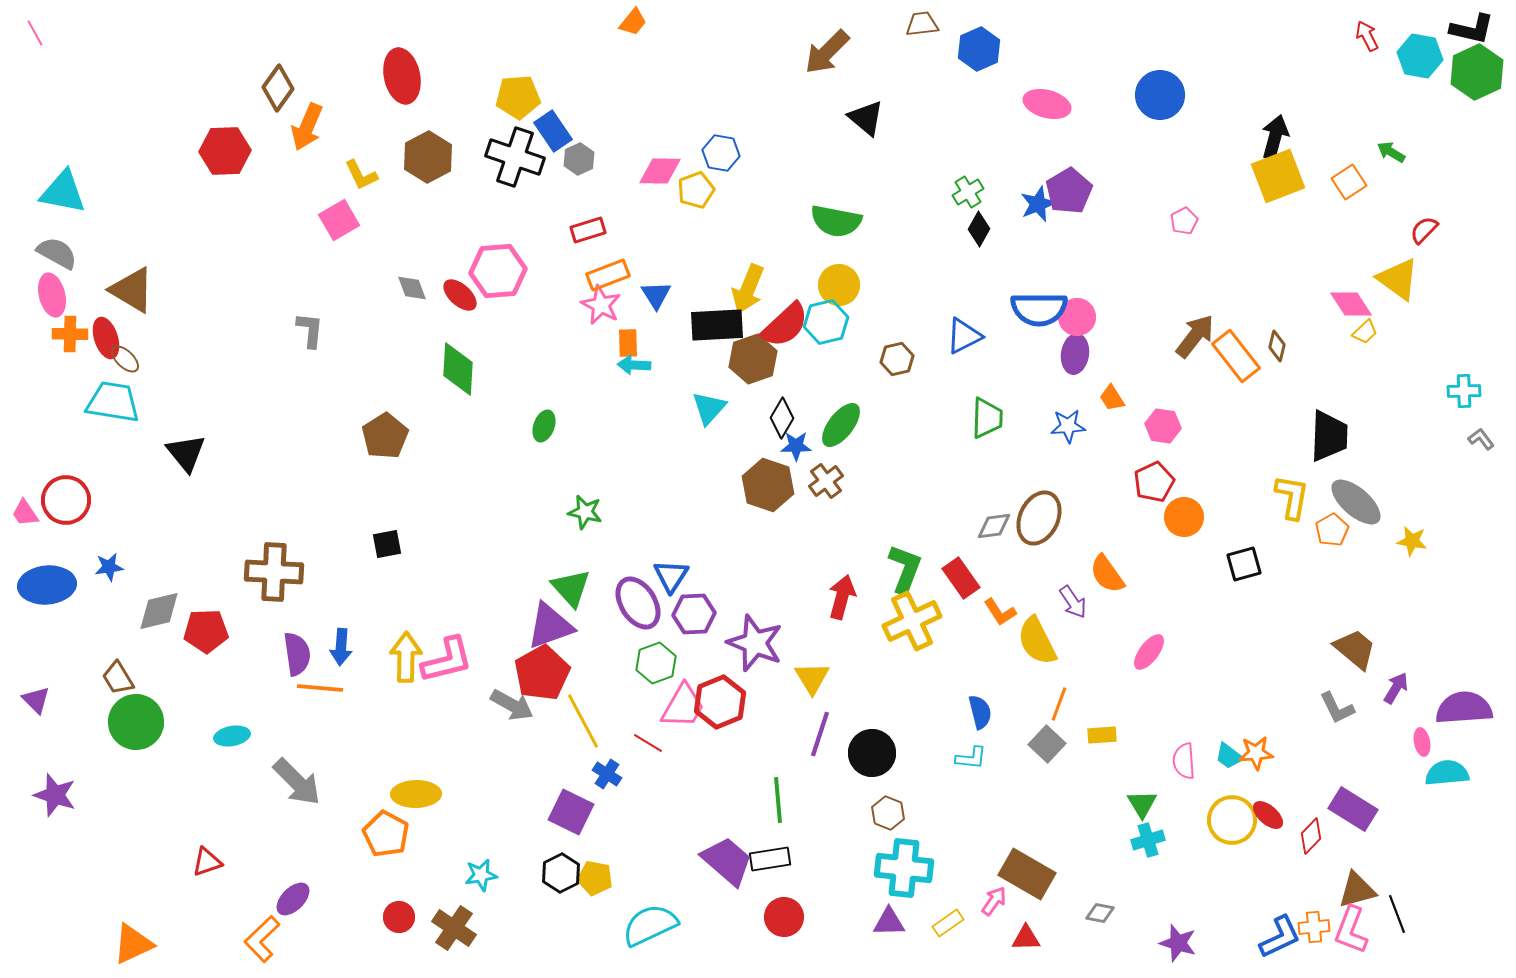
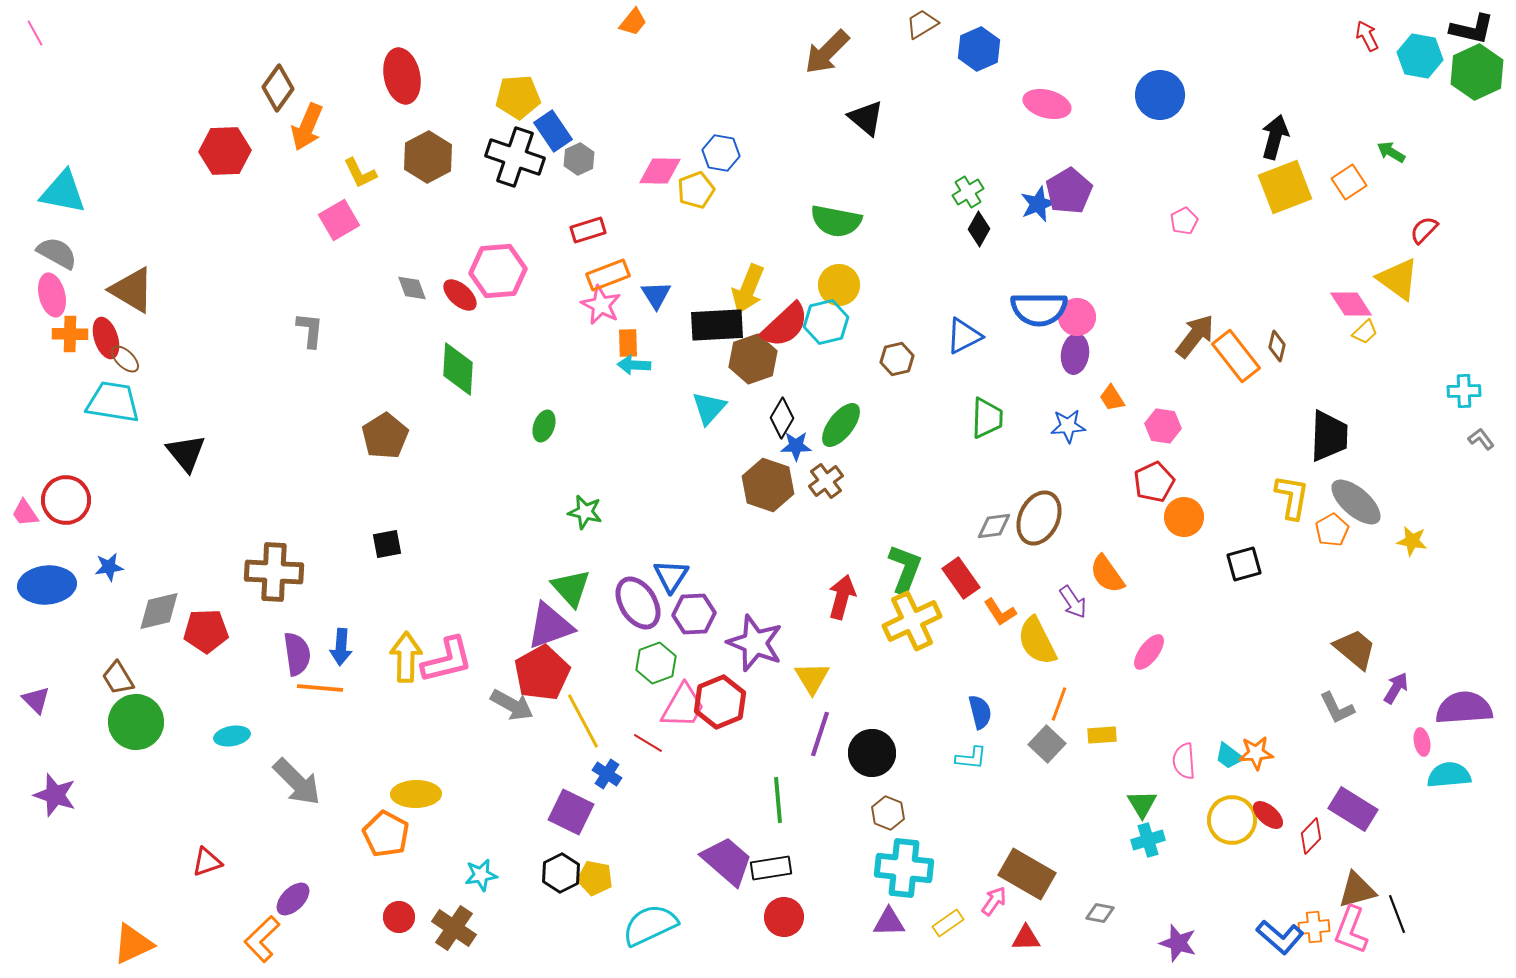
brown trapezoid at (922, 24): rotated 24 degrees counterclockwise
yellow L-shape at (361, 175): moved 1 px left, 2 px up
yellow square at (1278, 176): moved 7 px right, 11 px down
cyan semicircle at (1447, 773): moved 2 px right, 2 px down
black rectangle at (770, 859): moved 1 px right, 9 px down
blue L-shape at (1280, 937): rotated 66 degrees clockwise
